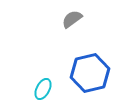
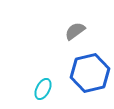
gray semicircle: moved 3 px right, 12 px down
